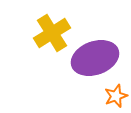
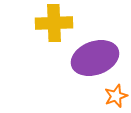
yellow cross: moved 2 px right, 10 px up; rotated 30 degrees clockwise
